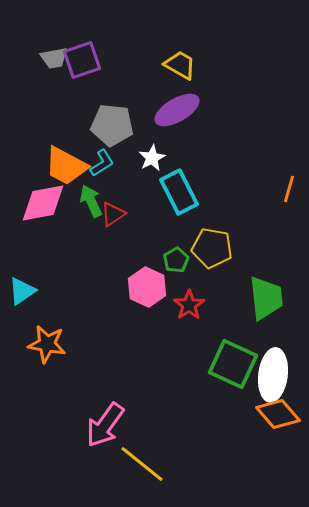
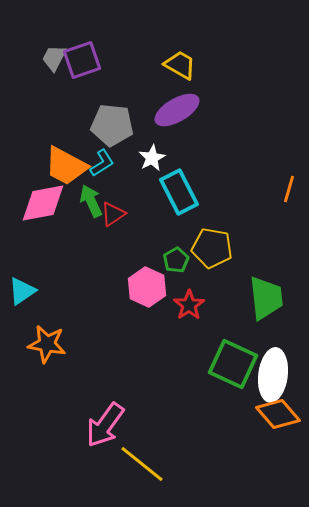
gray trapezoid: rotated 128 degrees clockwise
